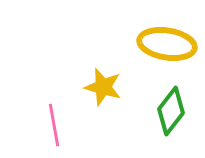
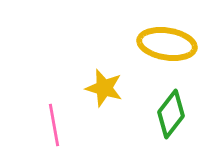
yellow star: moved 1 px right, 1 px down
green diamond: moved 3 px down
